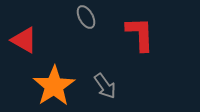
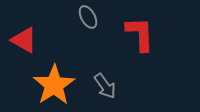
gray ellipse: moved 2 px right
orange star: moved 1 px up
